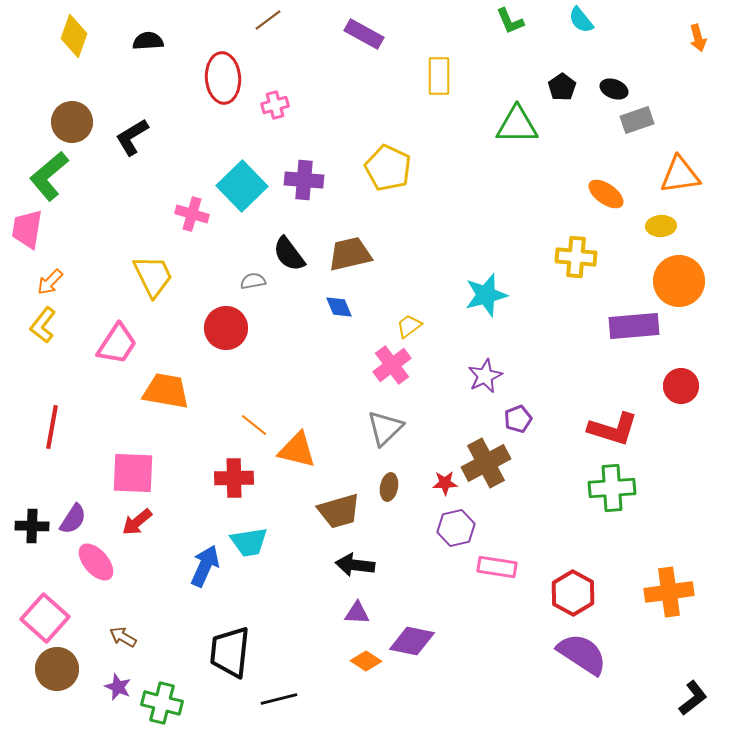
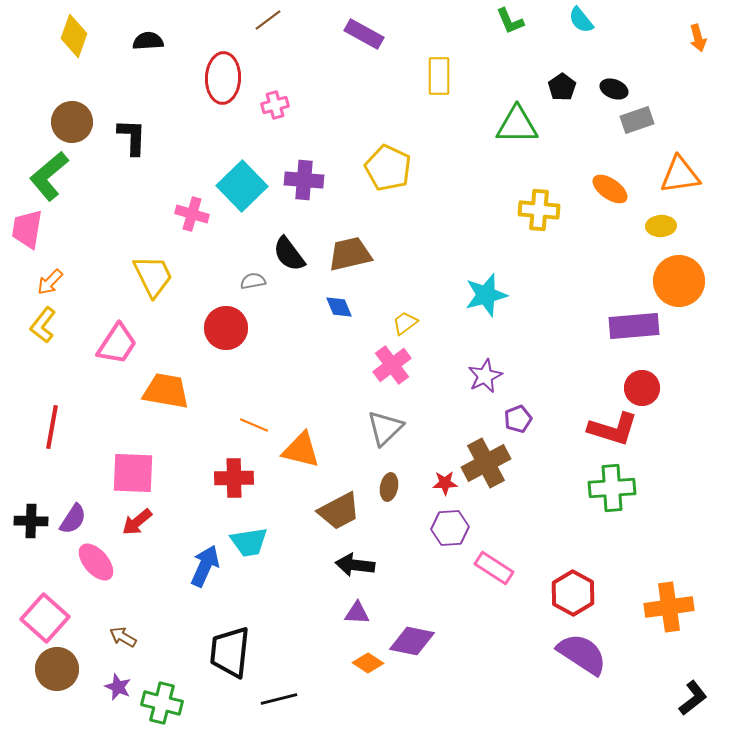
red ellipse at (223, 78): rotated 6 degrees clockwise
black L-shape at (132, 137): rotated 123 degrees clockwise
orange ellipse at (606, 194): moved 4 px right, 5 px up
yellow cross at (576, 257): moved 37 px left, 47 px up
yellow trapezoid at (409, 326): moved 4 px left, 3 px up
red circle at (681, 386): moved 39 px left, 2 px down
orange line at (254, 425): rotated 16 degrees counterclockwise
orange triangle at (297, 450): moved 4 px right
brown trapezoid at (339, 511): rotated 12 degrees counterclockwise
black cross at (32, 526): moved 1 px left, 5 px up
purple hexagon at (456, 528): moved 6 px left; rotated 9 degrees clockwise
pink rectangle at (497, 567): moved 3 px left, 1 px down; rotated 24 degrees clockwise
orange cross at (669, 592): moved 15 px down
orange diamond at (366, 661): moved 2 px right, 2 px down
